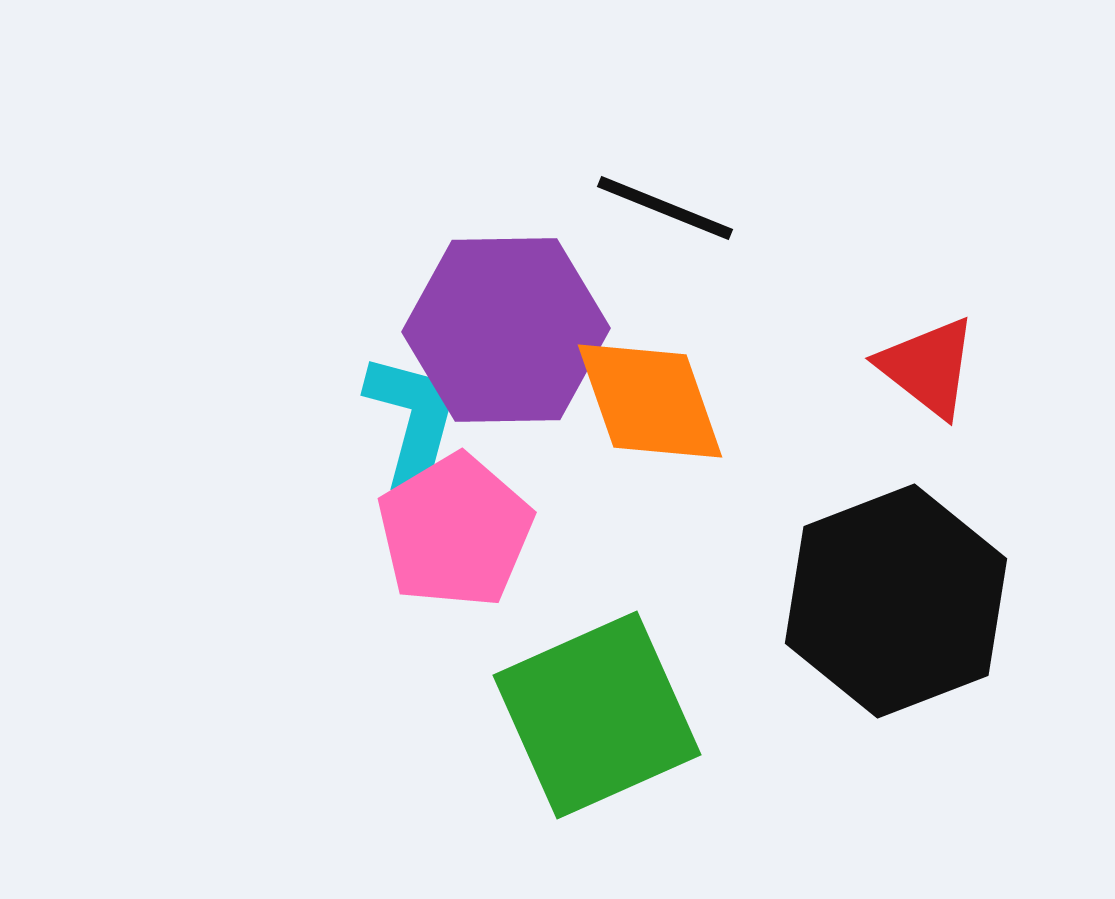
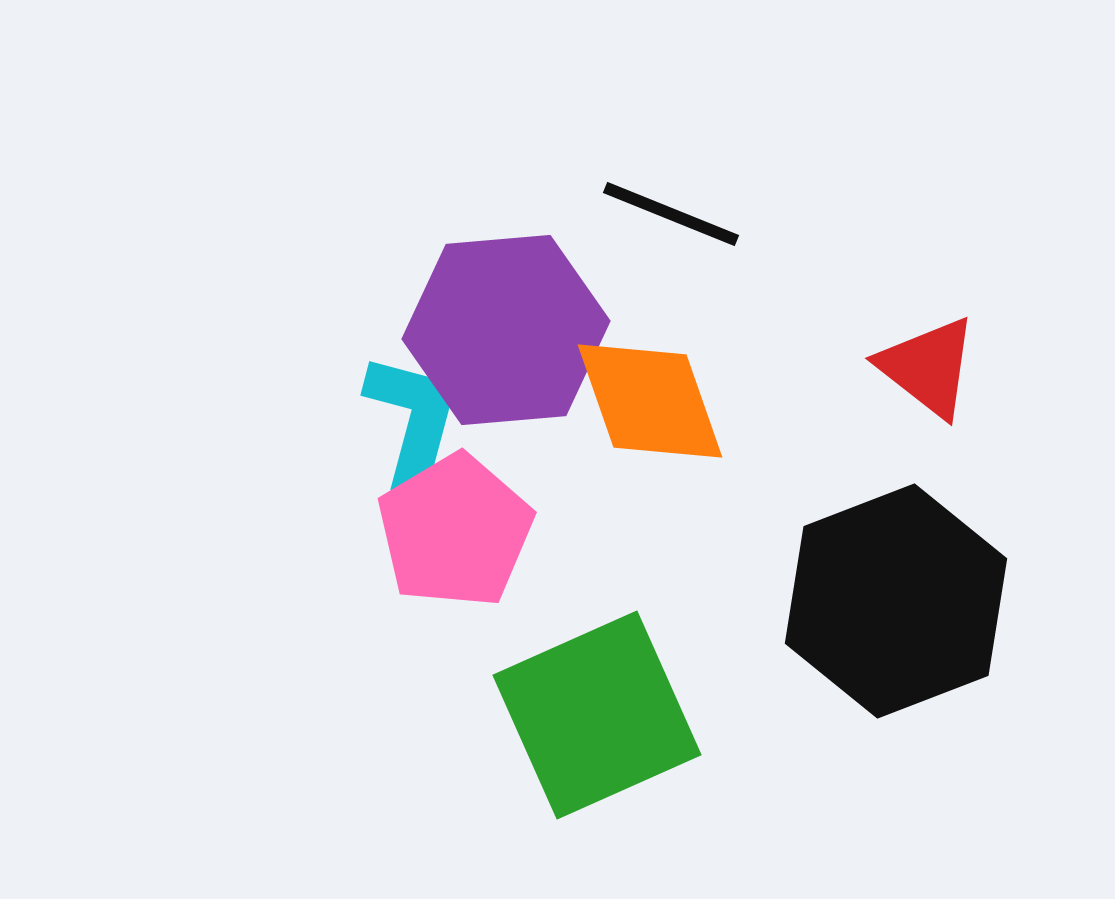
black line: moved 6 px right, 6 px down
purple hexagon: rotated 4 degrees counterclockwise
